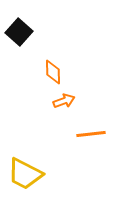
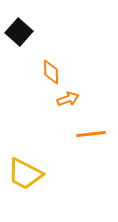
orange diamond: moved 2 px left
orange arrow: moved 4 px right, 2 px up
